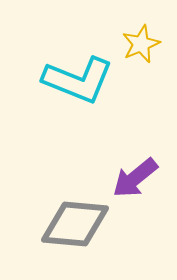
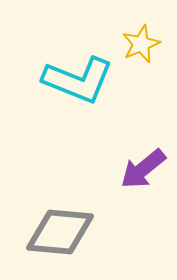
purple arrow: moved 8 px right, 9 px up
gray diamond: moved 15 px left, 8 px down
